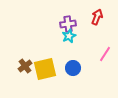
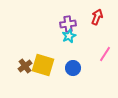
yellow square: moved 2 px left, 4 px up; rotated 30 degrees clockwise
